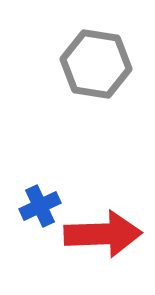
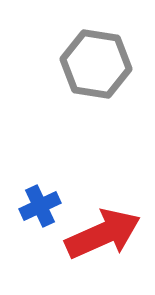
red arrow: rotated 22 degrees counterclockwise
